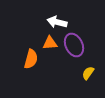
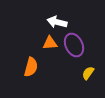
orange semicircle: moved 8 px down
